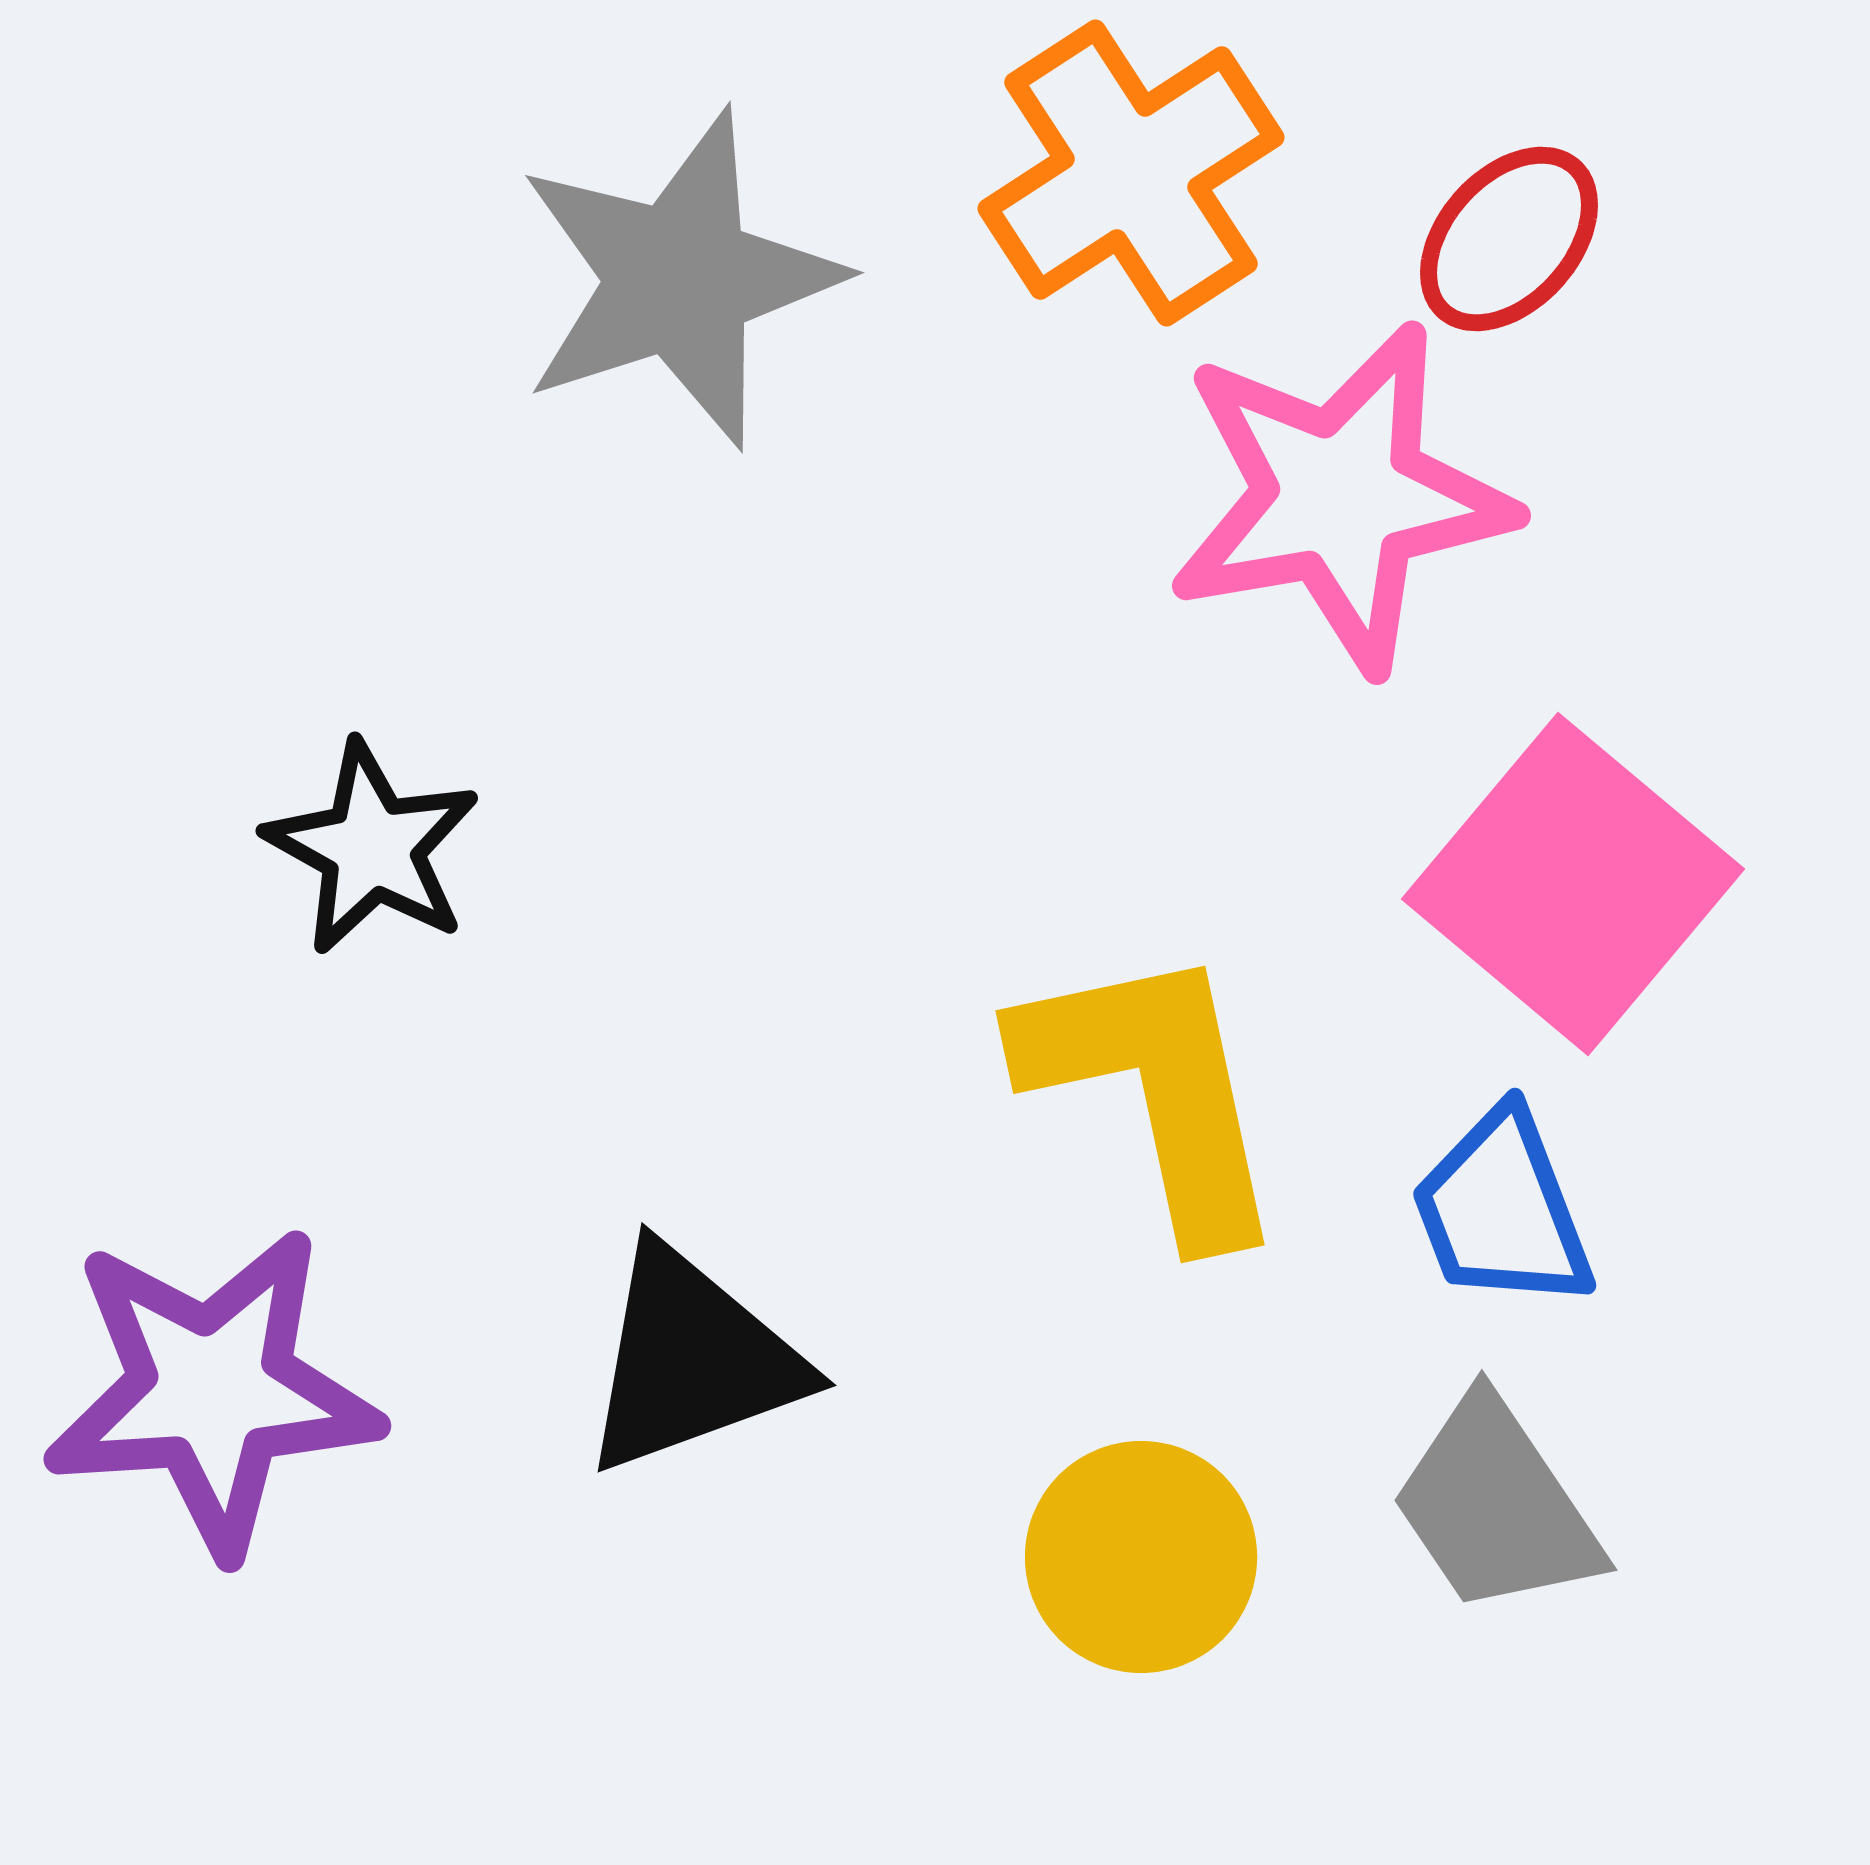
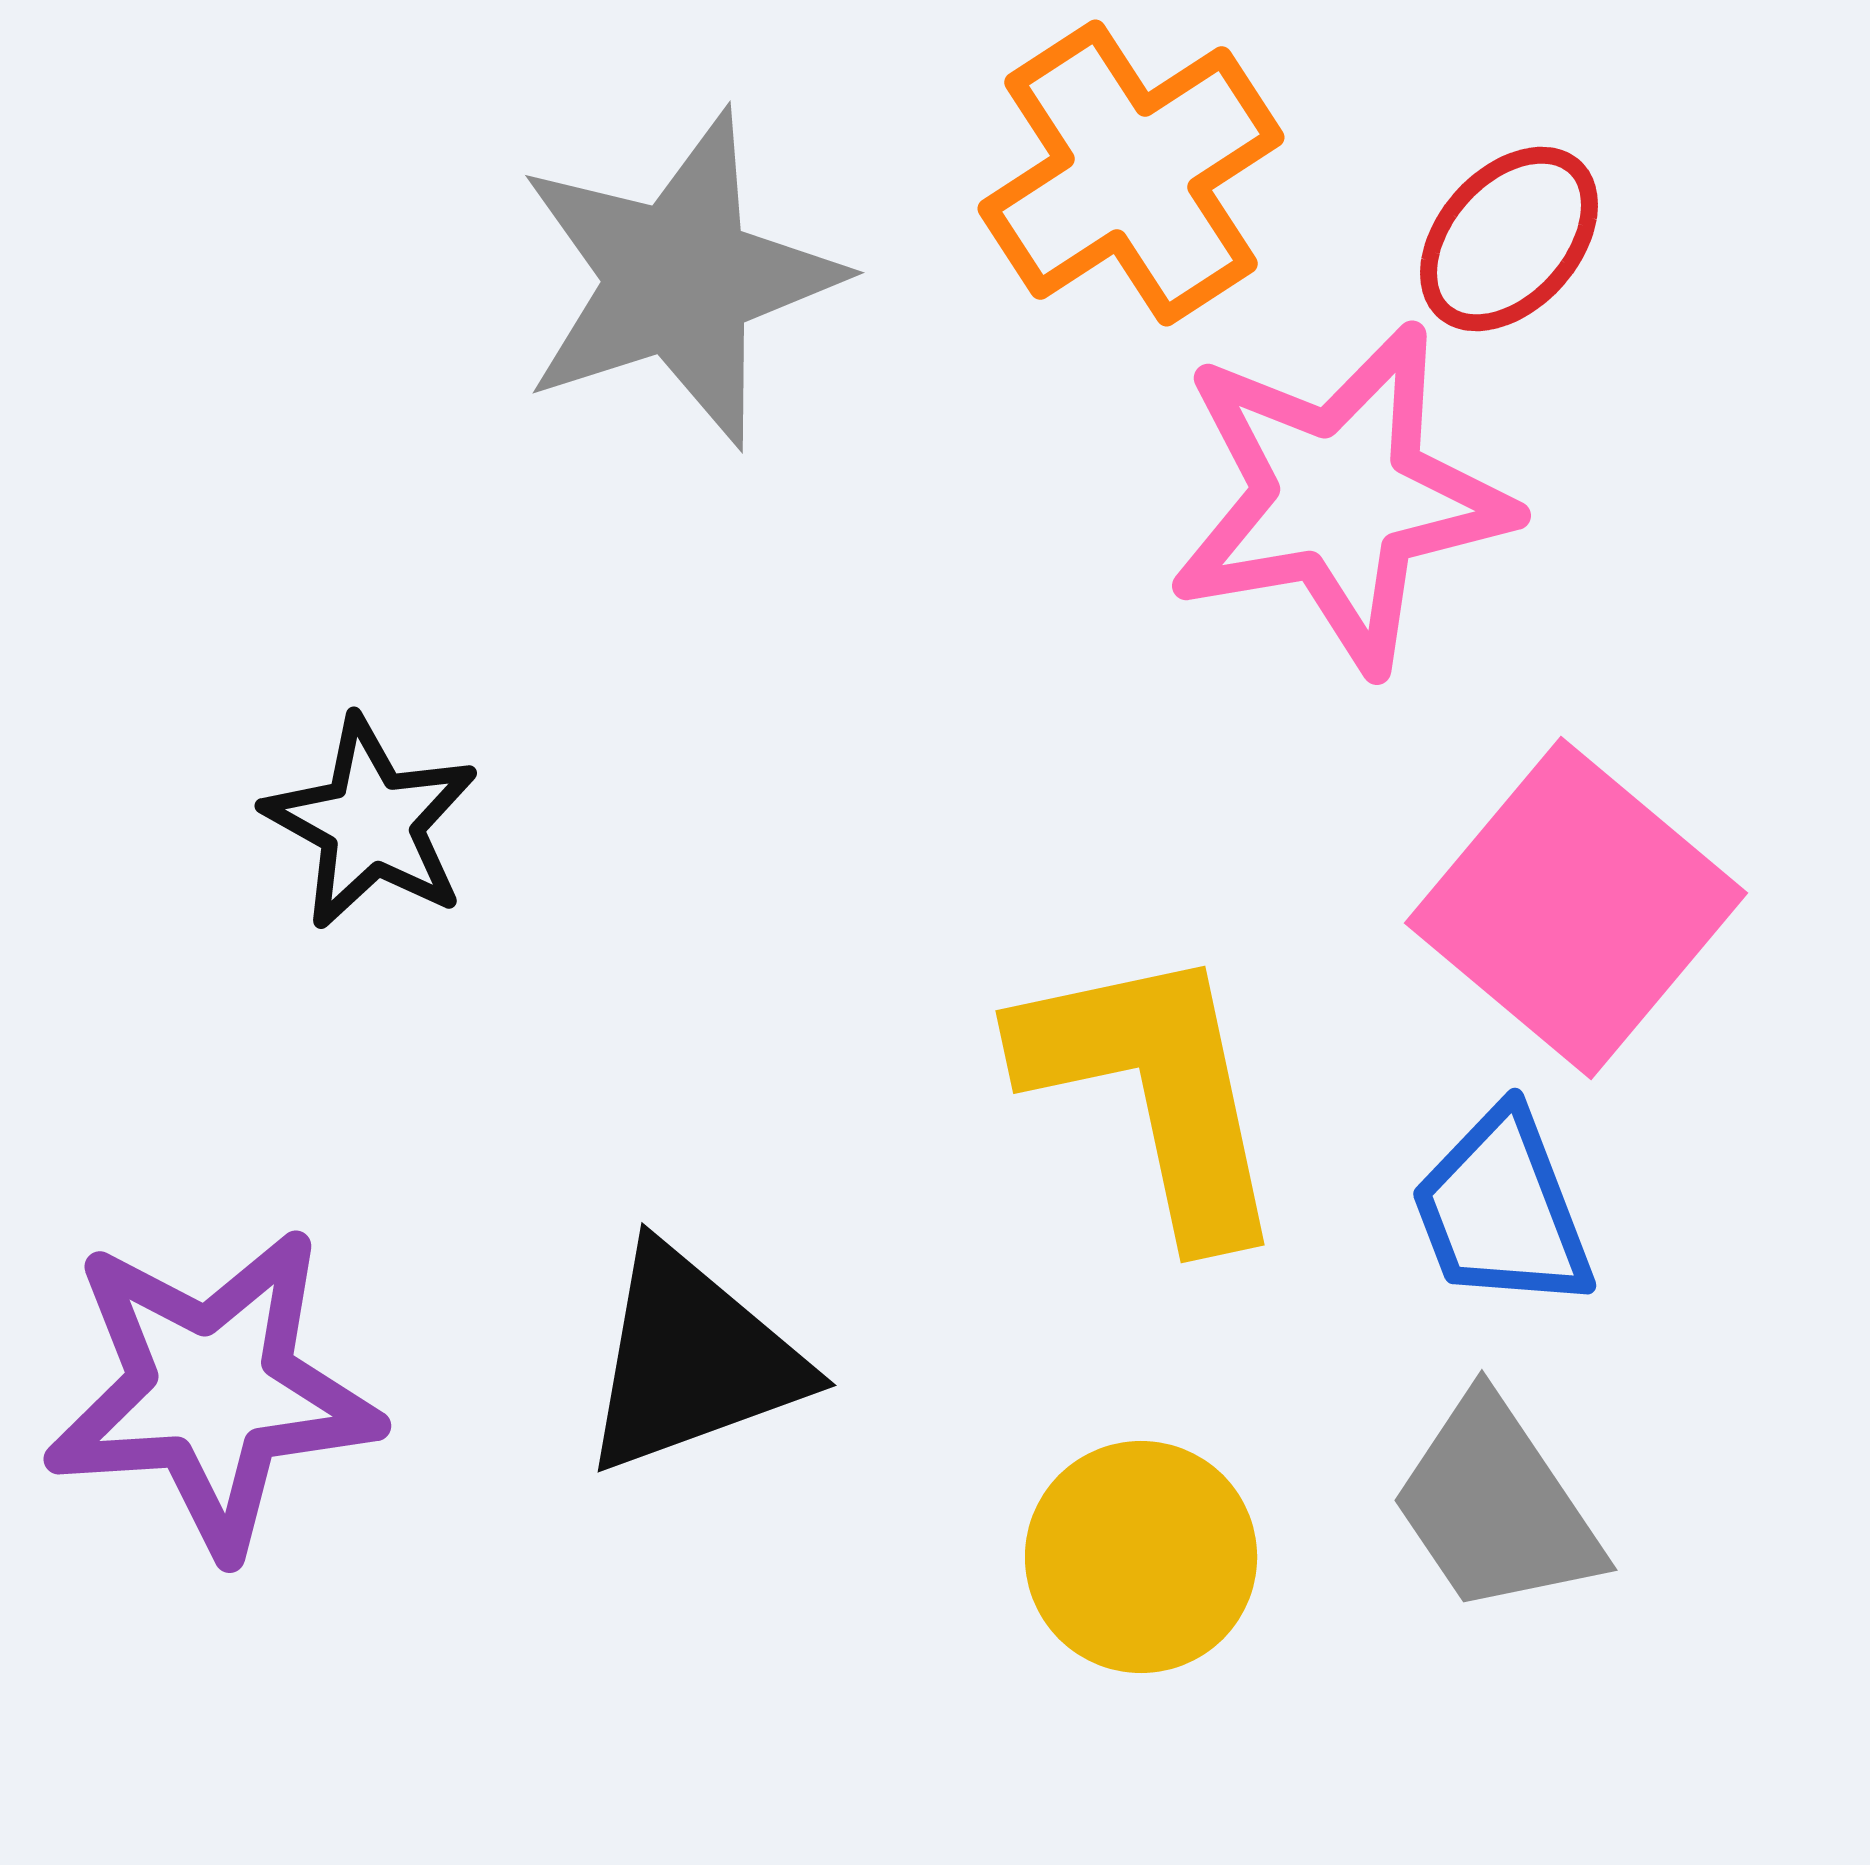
black star: moved 1 px left, 25 px up
pink square: moved 3 px right, 24 px down
